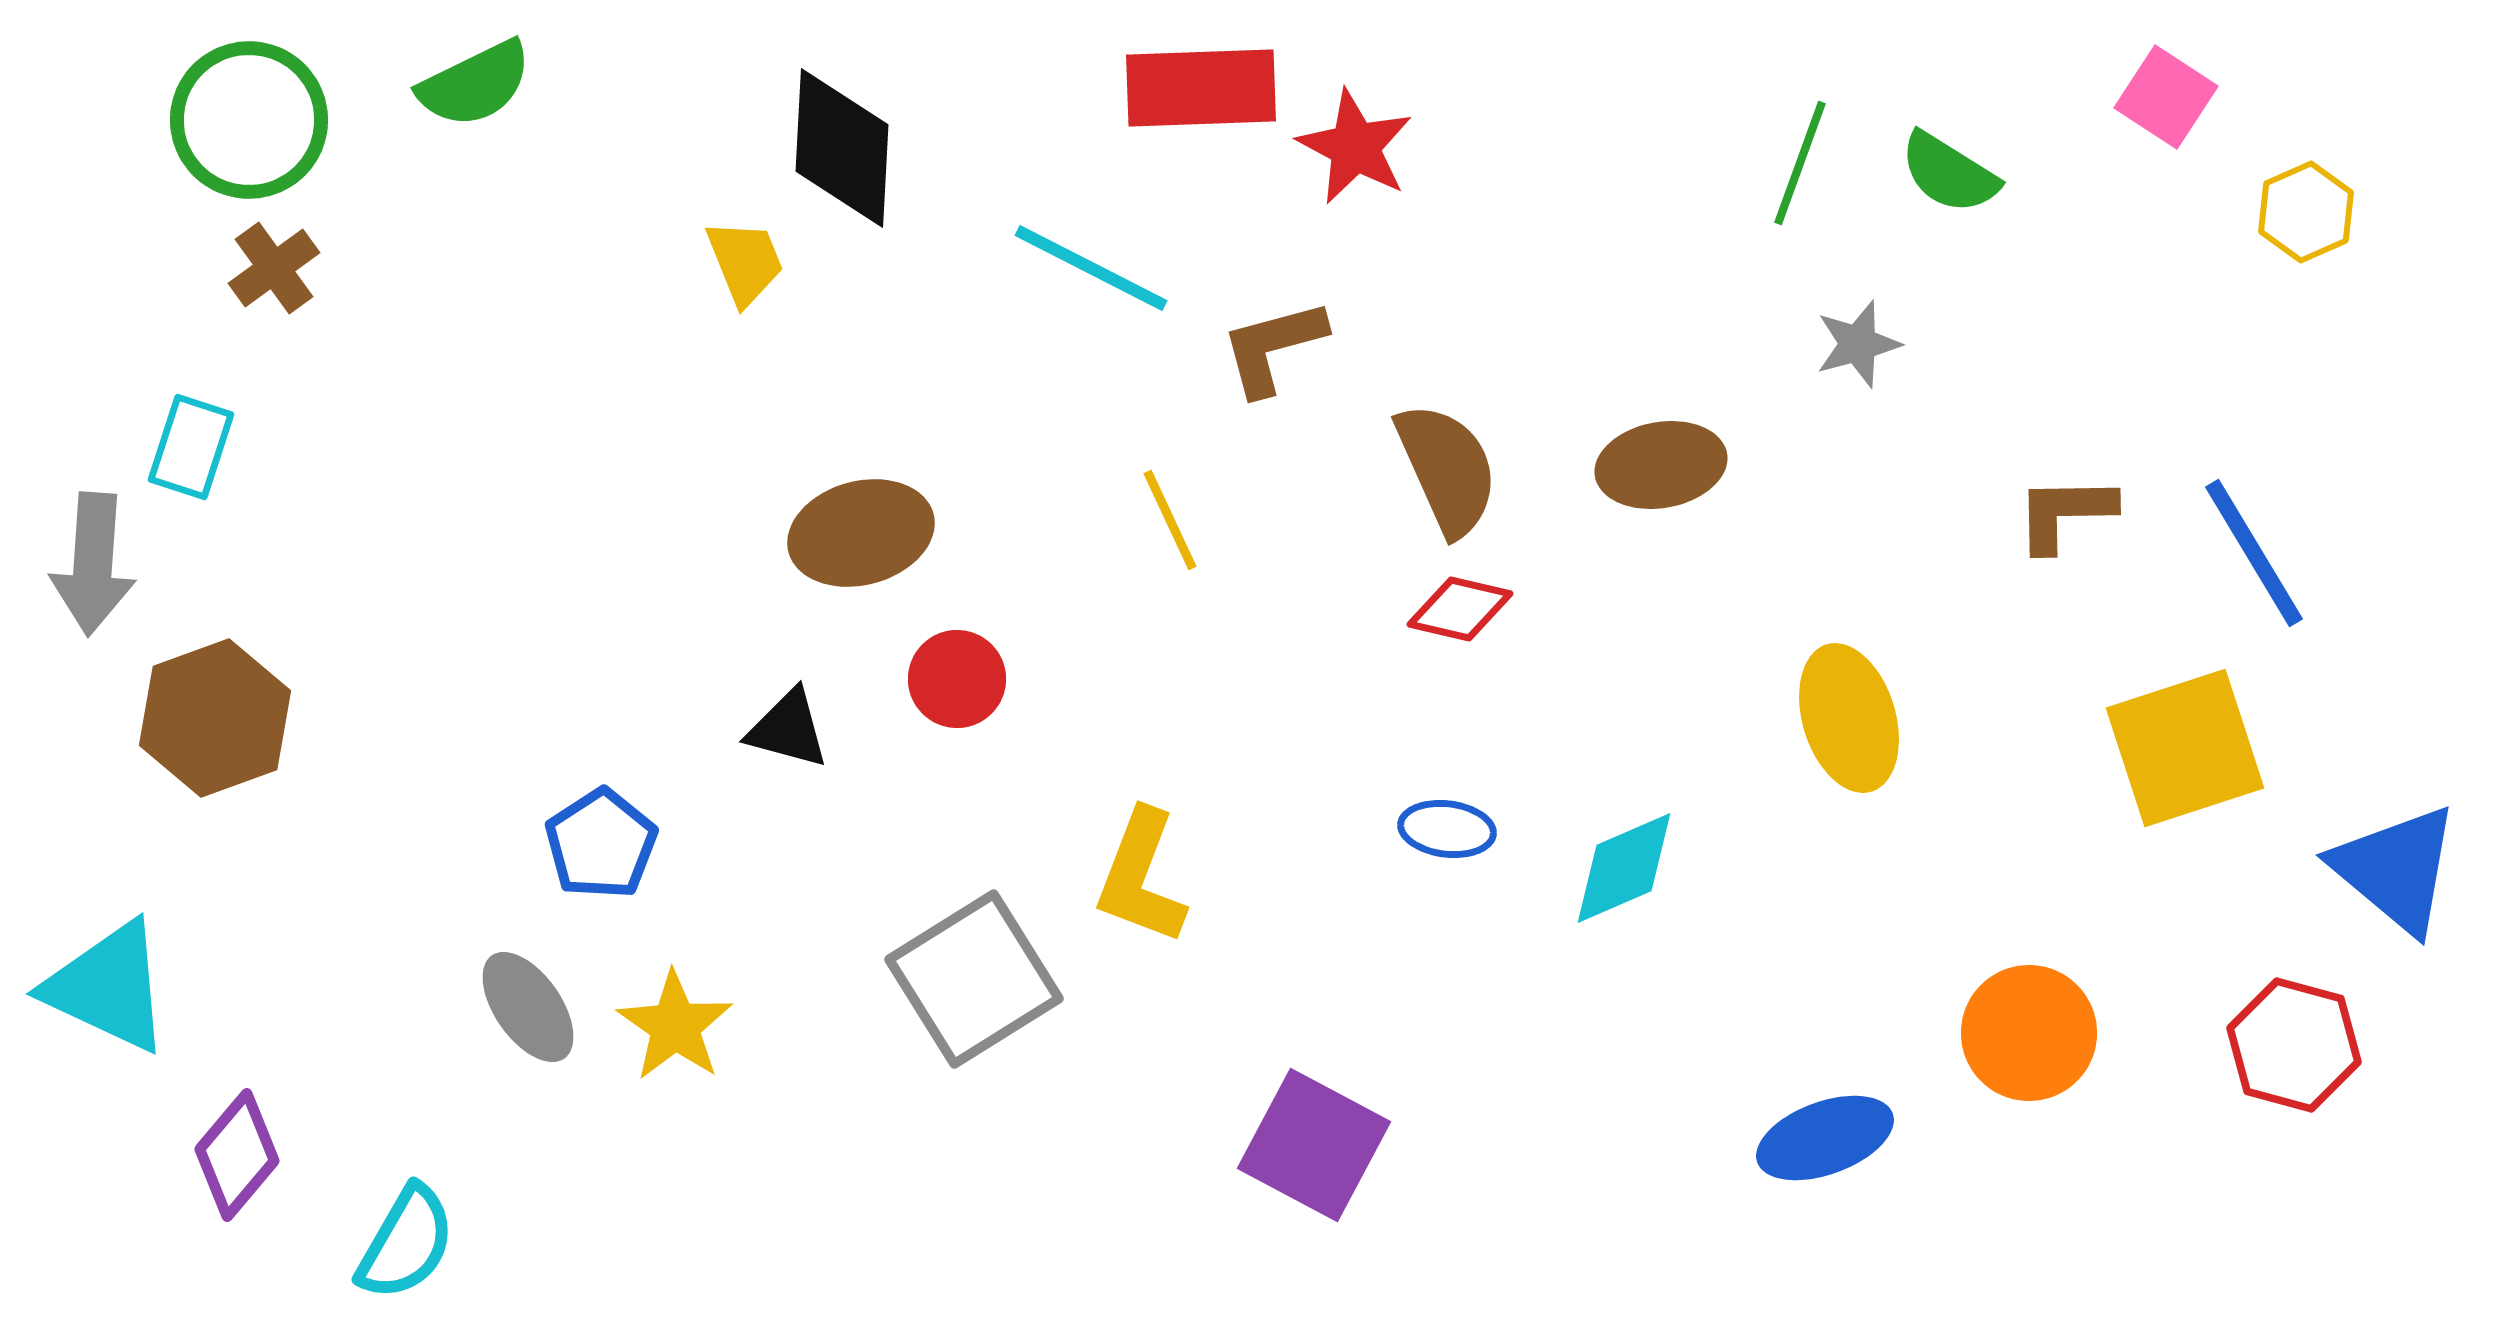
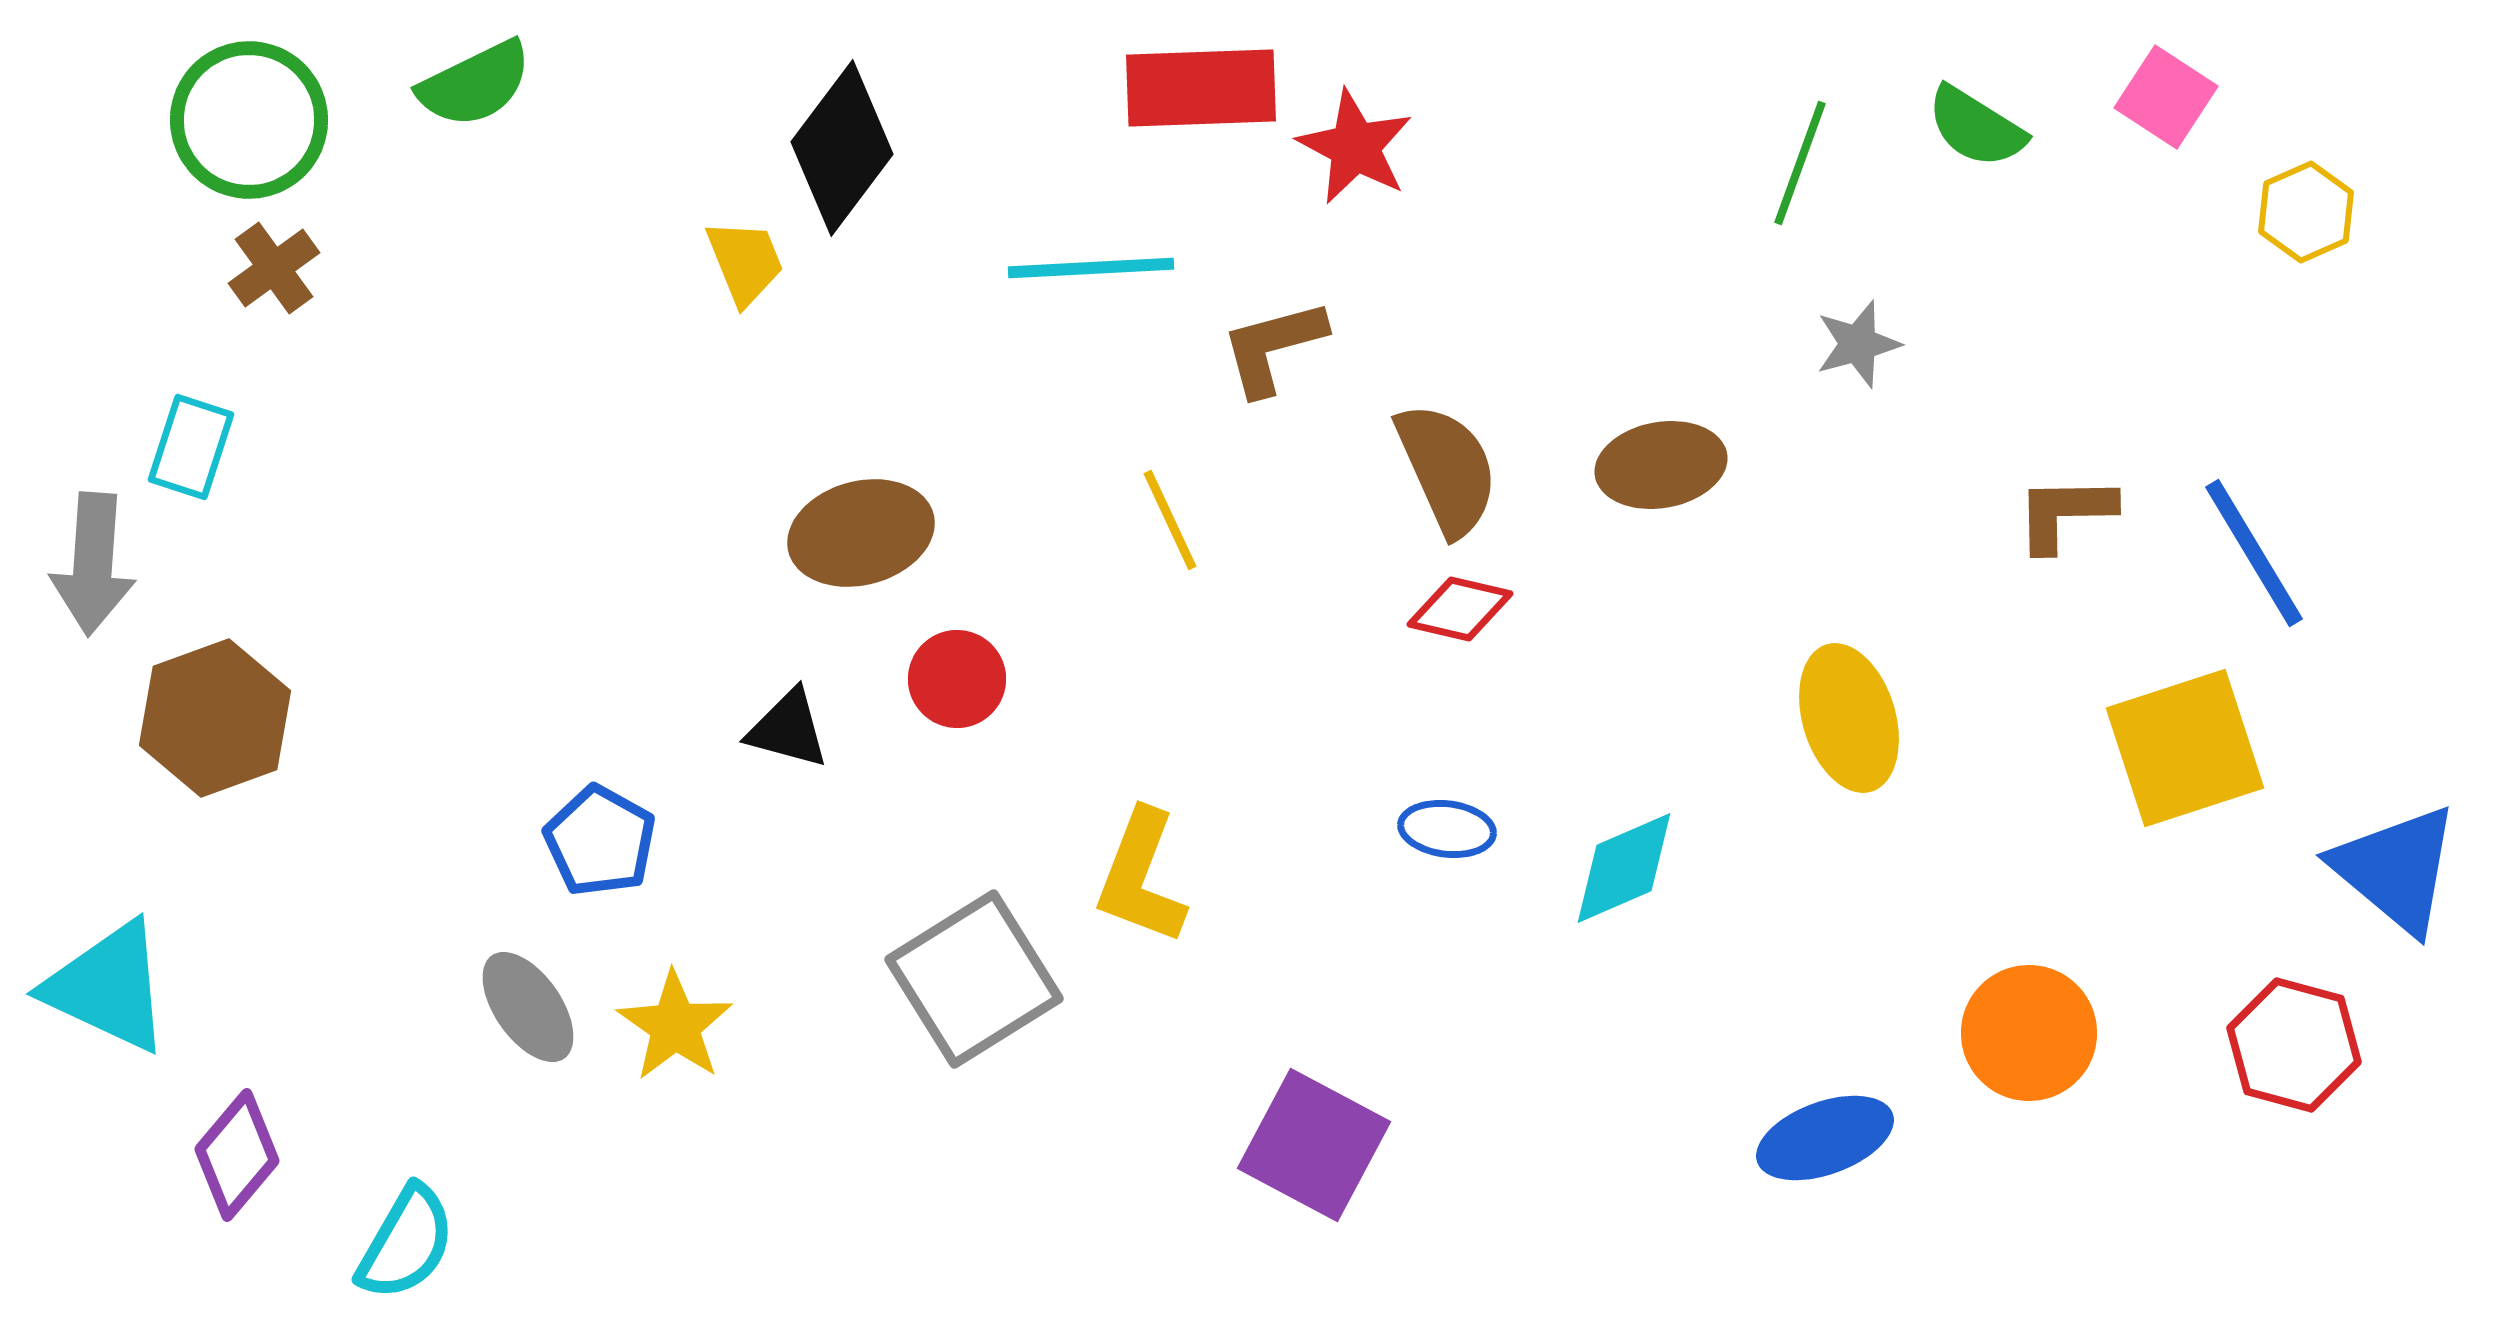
black diamond at (842, 148): rotated 34 degrees clockwise
green semicircle at (1949, 173): moved 27 px right, 46 px up
cyan line at (1091, 268): rotated 30 degrees counterclockwise
blue pentagon at (601, 844): moved 1 px left, 3 px up; rotated 10 degrees counterclockwise
